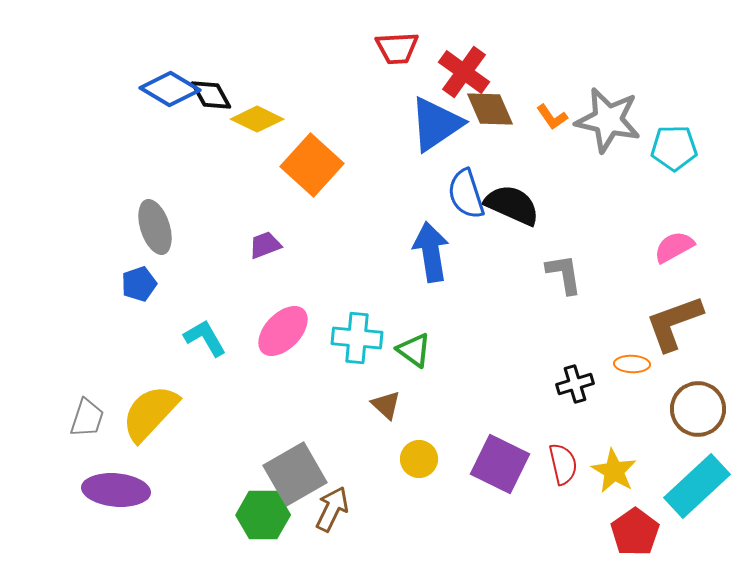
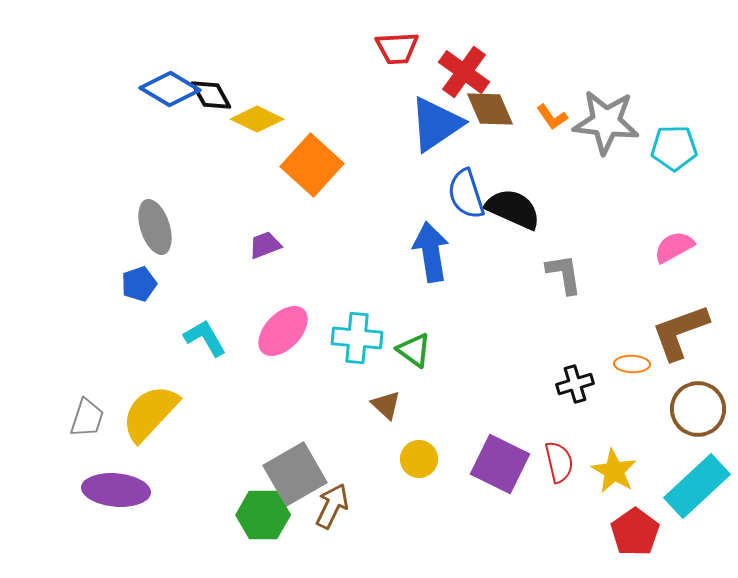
gray star: moved 2 px left, 2 px down; rotated 6 degrees counterclockwise
black semicircle: moved 1 px right, 4 px down
brown L-shape: moved 6 px right, 9 px down
red semicircle: moved 4 px left, 2 px up
brown arrow: moved 3 px up
